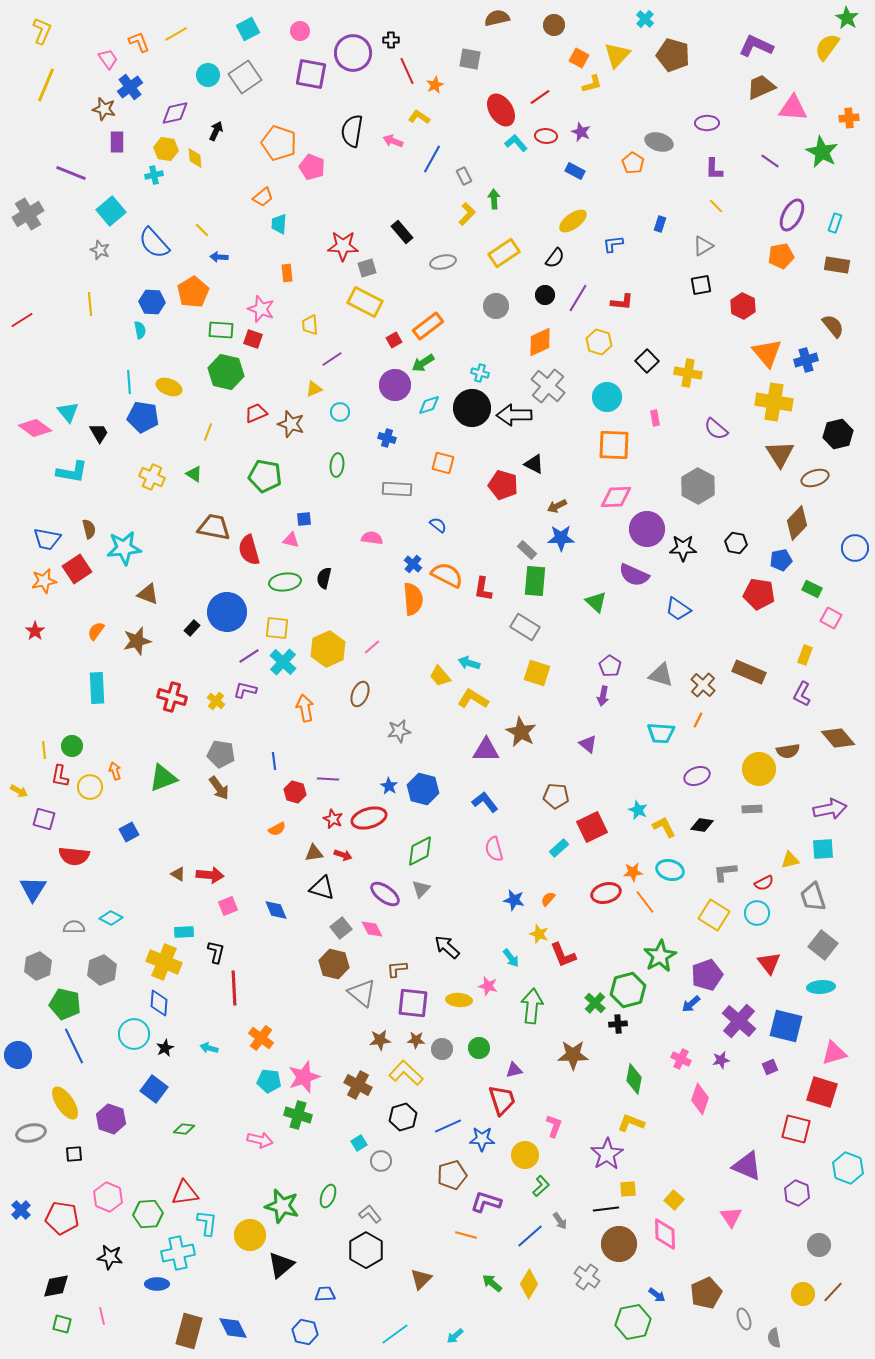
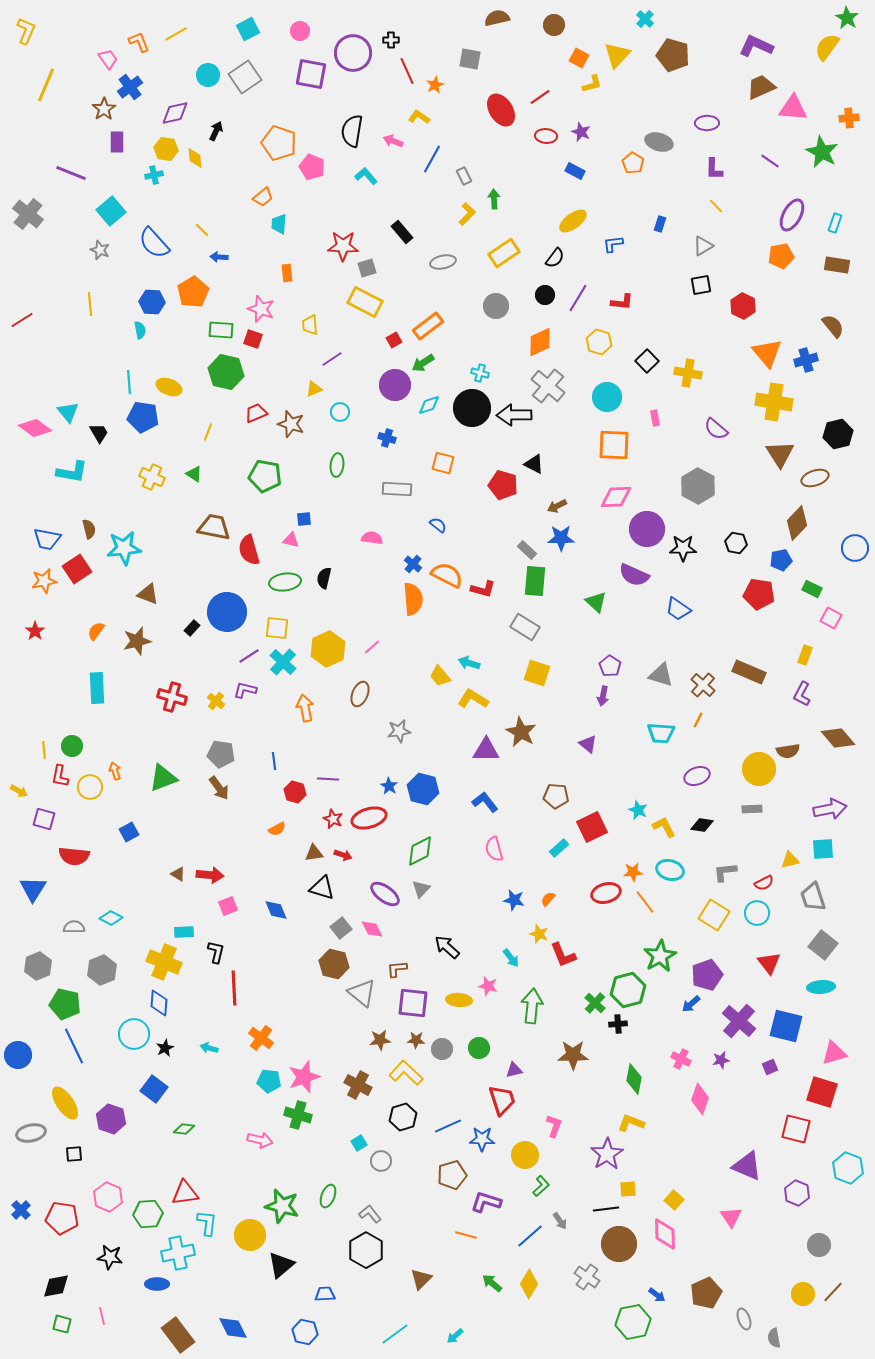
yellow L-shape at (42, 31): moved 16 px left
brown star at (104, 109): rotated 25 degrees clockwise
cyan L-shape at (516, 143): moved 150 px left, 33 px down
gray cross at (28, 214): rotated 20 degrees counterclockwise
red L-shape at (483, 589): rotated 85 degrees counterclockwise
brown rectangle at (189, 1331): moved 11 px left, 4 px down; rotated 52 degrees counterclockwise
